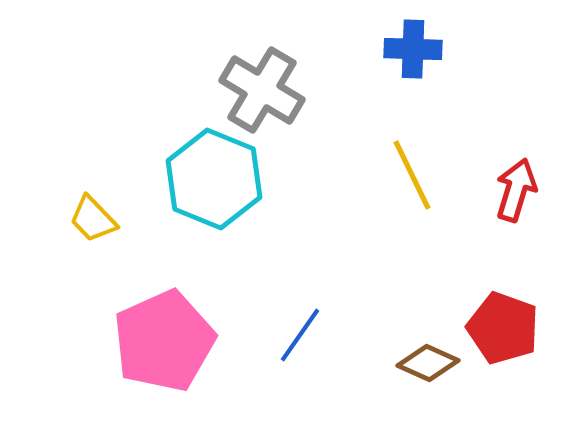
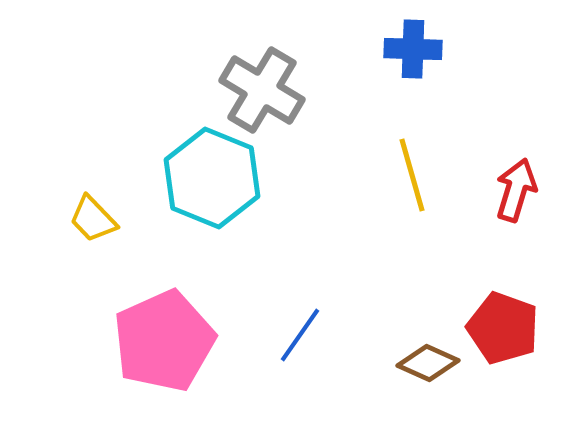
yellow line: rotated 10 degrees clockwise
cyan hexagon: moved 2 px left, 1 px up
